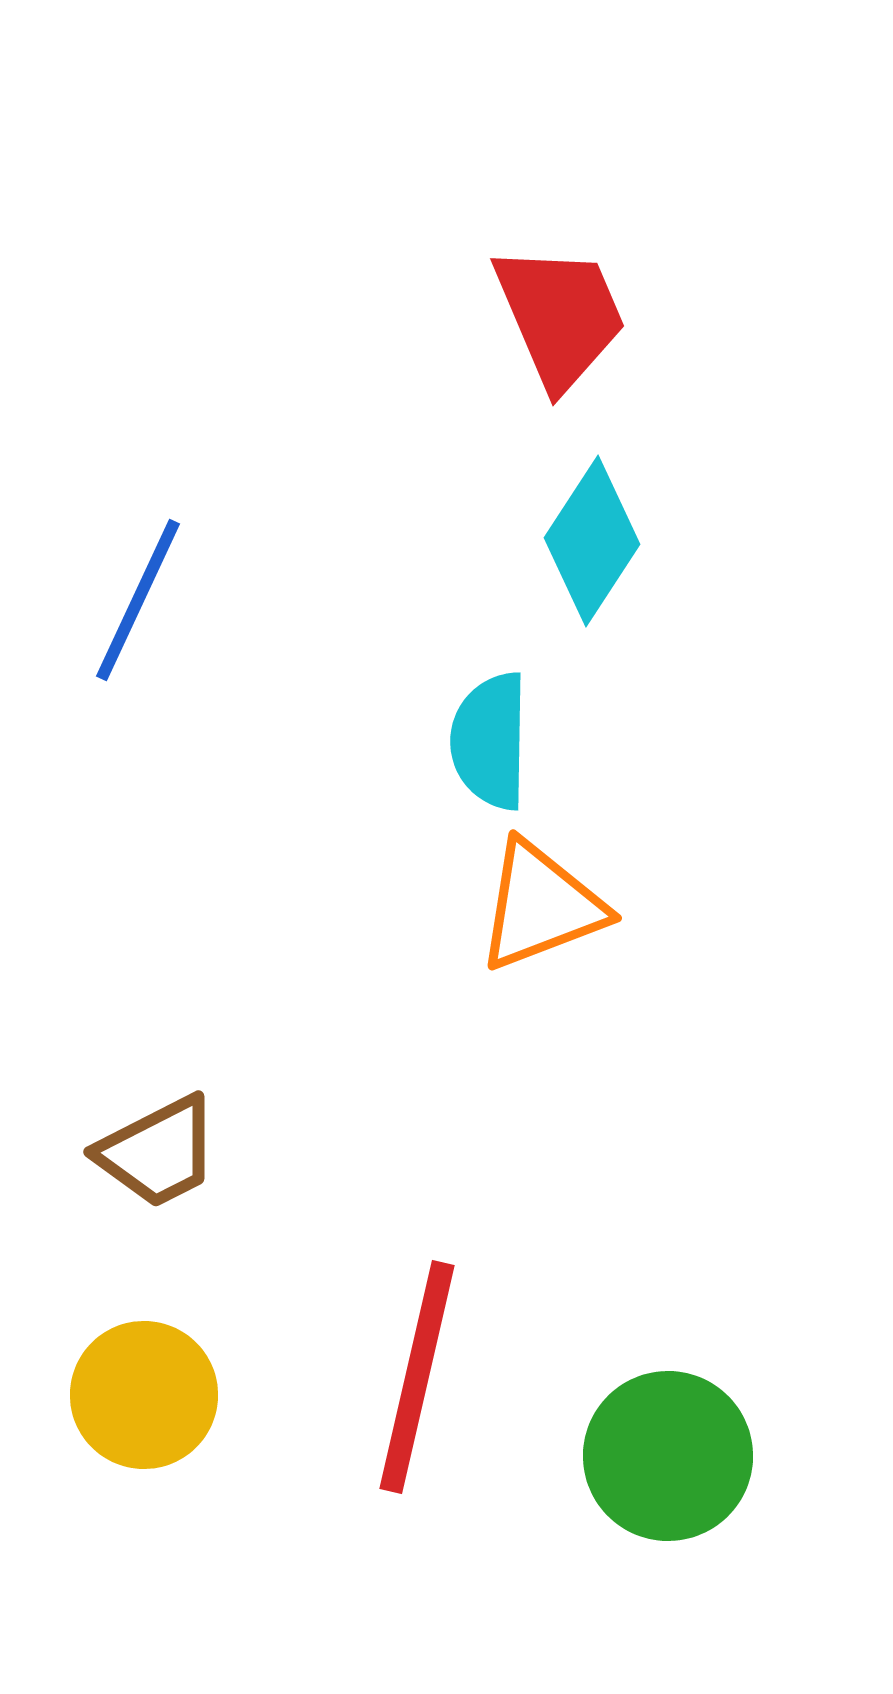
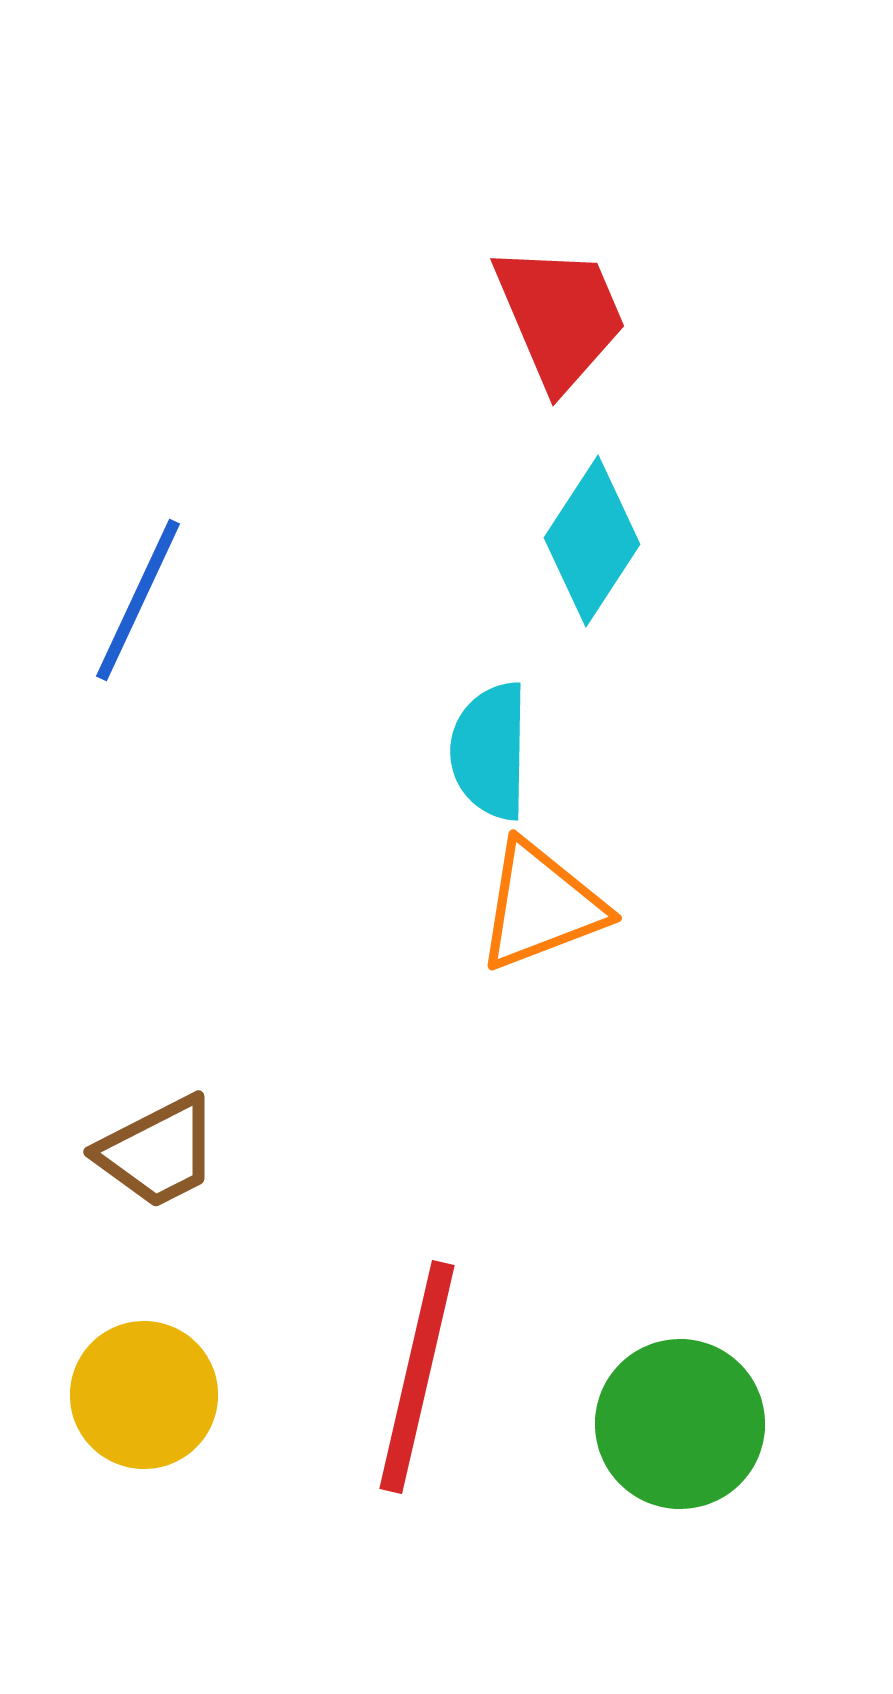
cyan semicircle: moved 10 px down
green circle: moved 12 px right, 32 px up
